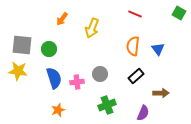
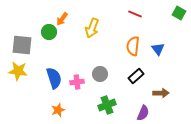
green circle: moved 17 px up
